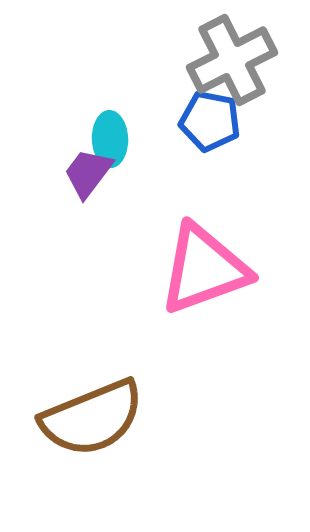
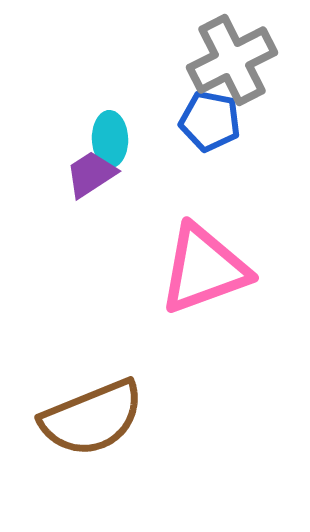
purple trapezoid: moved 3 px right, 1 px down; rotated 20 degrees clockwise
